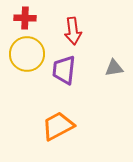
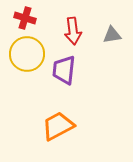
red cross: rotated 15 degrees clockwise
gray triangle: moved 2 px left, 33 px up
